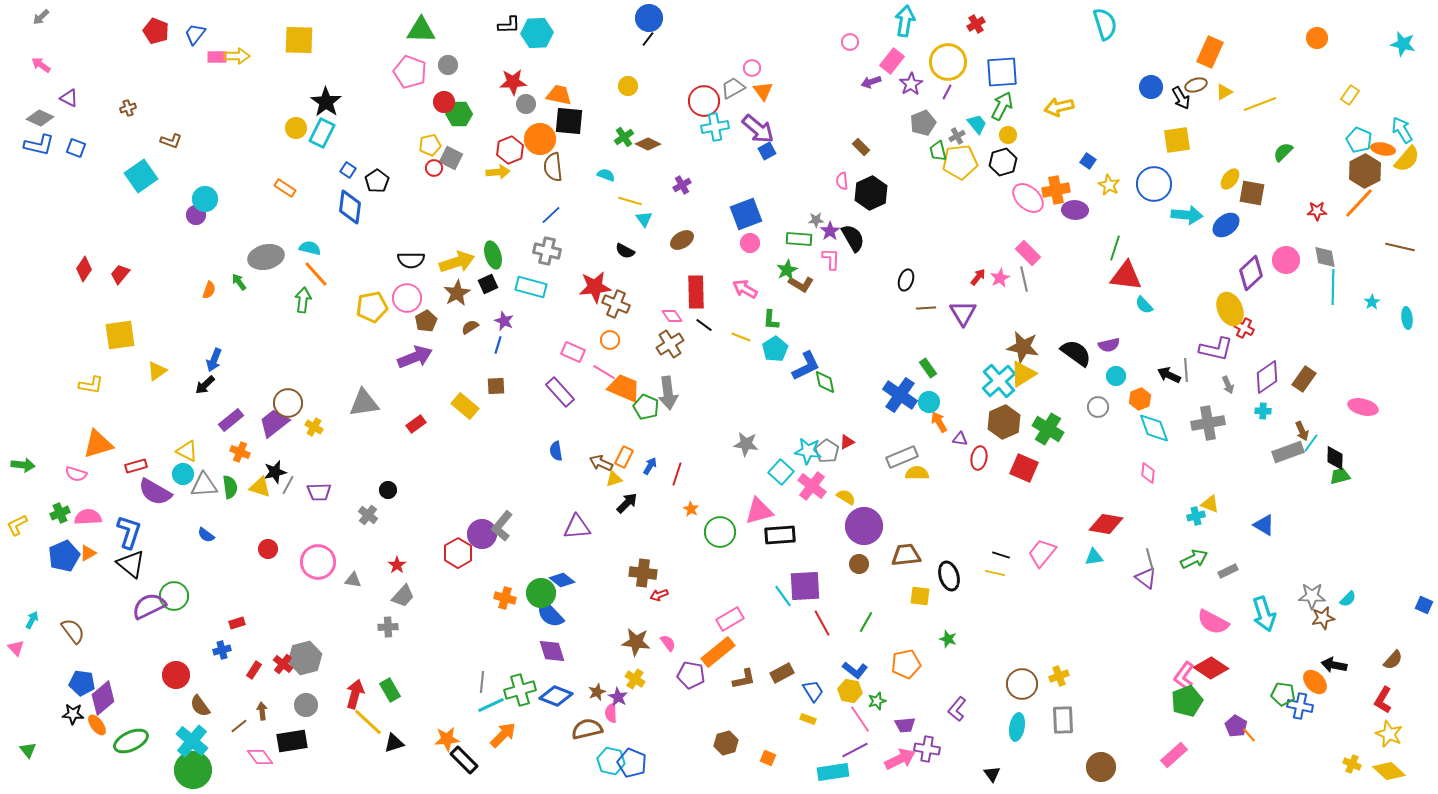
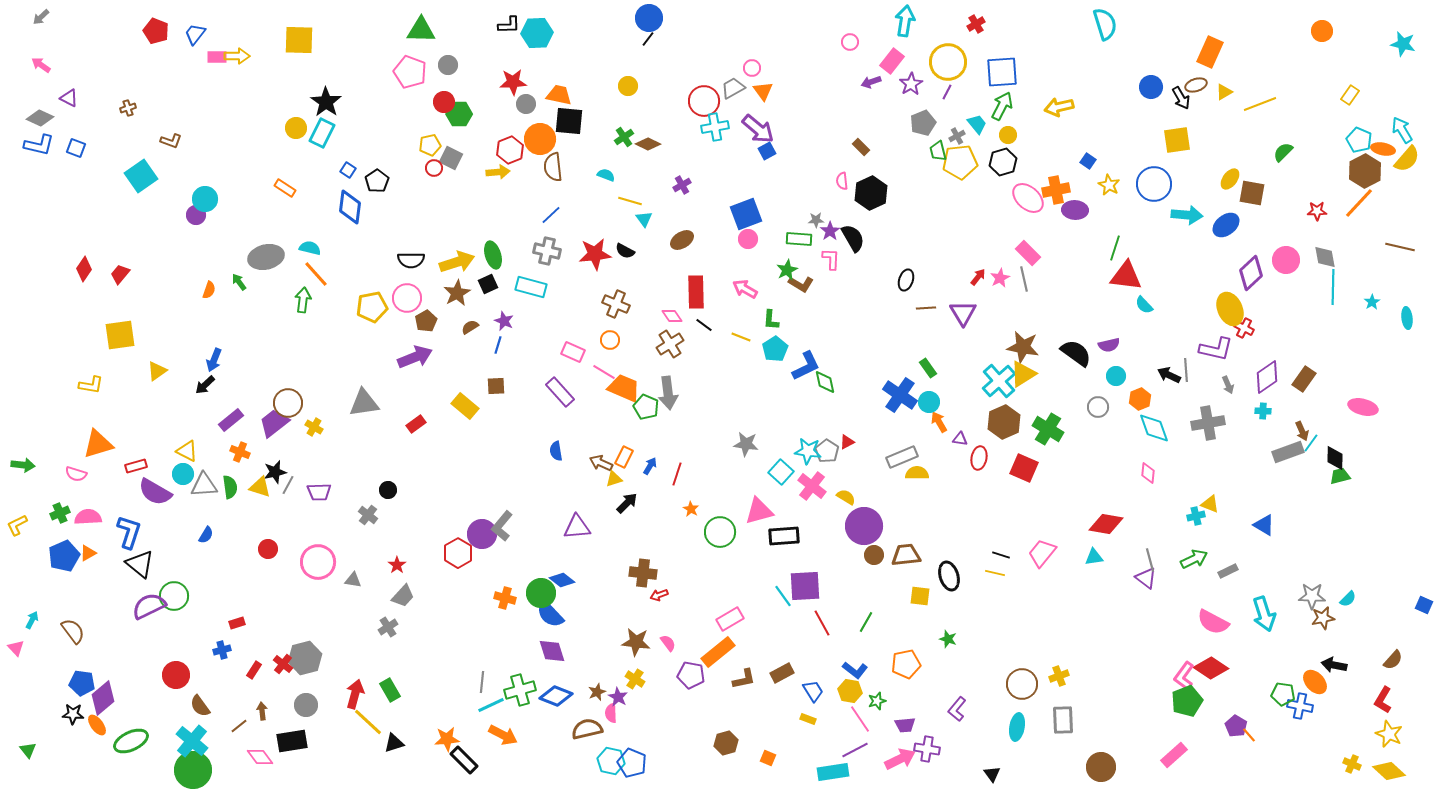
orange circle at (1317, 38): moved 5 px right, 7 px up
pink circle at (750, 243): moved 2 px left, 4 px up
red star at (595, 287): moved 33 px up
blue semicircle at (206, 535): rotated 96 degrees counterclockwise
black rectangle at (780, 535): moved 4 px right, 1 px down
black triangle at (131, 564): moved 9 px right
brown circle at (859, 564): moved 15 px right, 9 px up
gray cross at (388, 627): rotated 30 degrees counterclockwise
orange arrow at (503, 735): rotated 72 degrees clockwise
